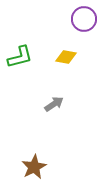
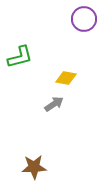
yellow diamond: moved 21 px down
brown star: rotated 25 degrees clockwise
